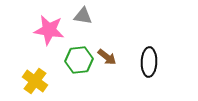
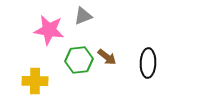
gray triangle: rotated 30 degrees counterclockwise
black ellipse: moved 1 px left, 1 px down
yellow cross: rotated 35 degrees counterclockwise
